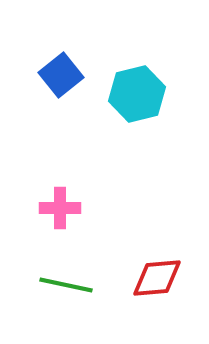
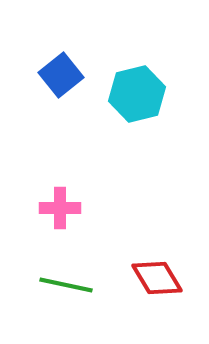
red diamond: rotated 64 degrees clockwise
